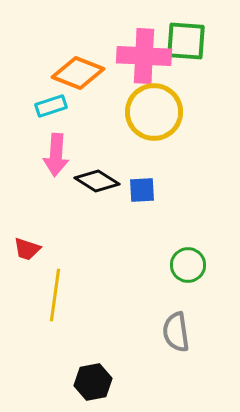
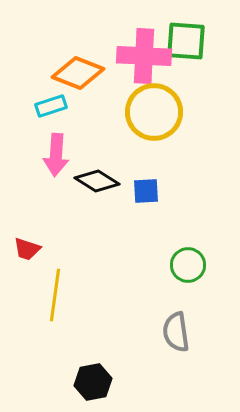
blue square: moved 4 px right, 1 px down
